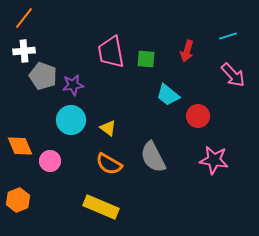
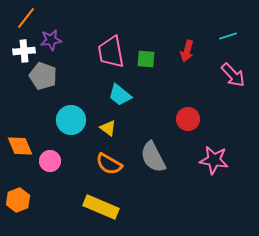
orange line: moved 2 px right
purple star: moved 22 px left, 45 px up
cyan trapezoid: moved 48 px left
red circle: moved 10 px left, 3 px down
